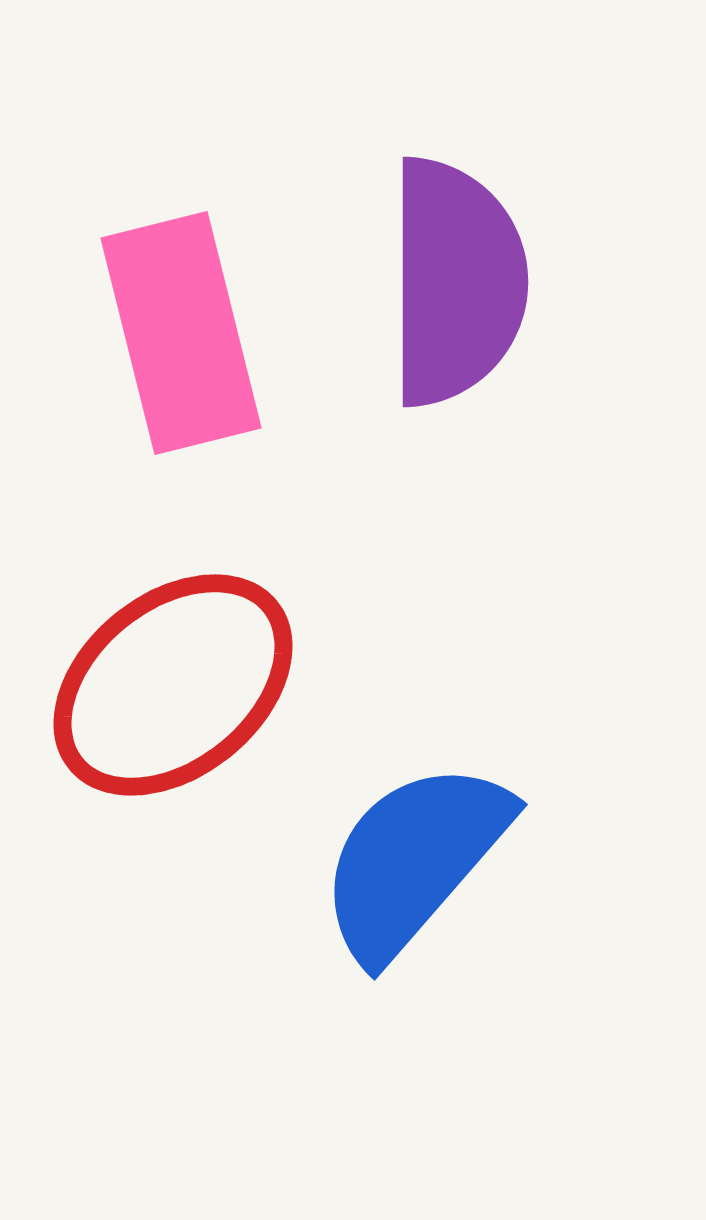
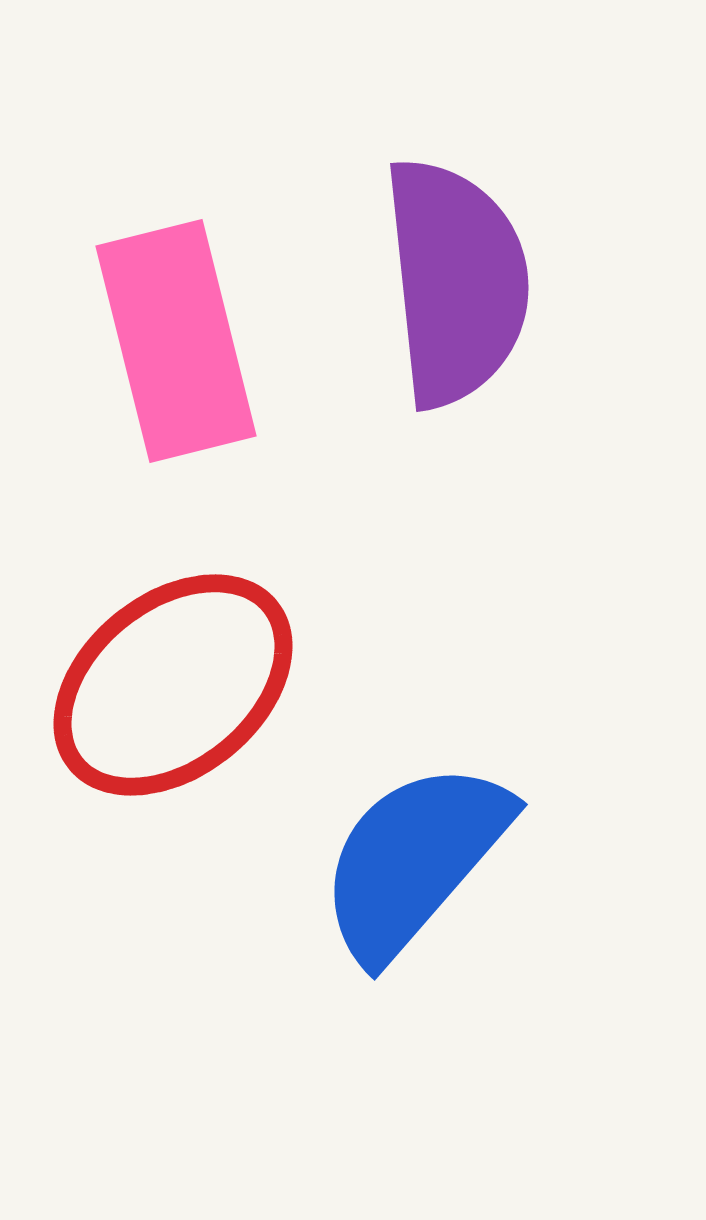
purple semicircle: rotated 6 degrees counterclockwise
pink rectangle: moved 5 px left, 8 px down
